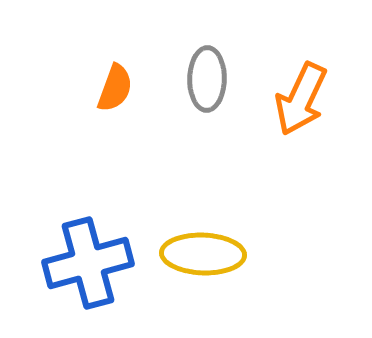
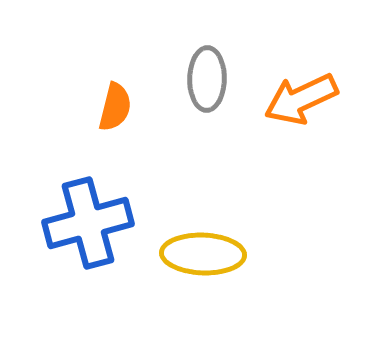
orange semicircle: moved 19 px down; rotated 6 degrees counterclockwise
orange arrow: rotated 40 degrees clockwise
blue cross: moved 40 px up
